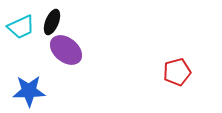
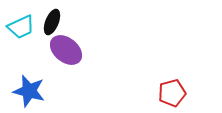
red pentagon: moved 5 px left, 21 px down
blue star: rotated 16 degrees clockwise
